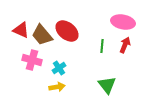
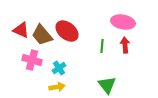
red arrow: rotated 28 degrees counterclockwise
